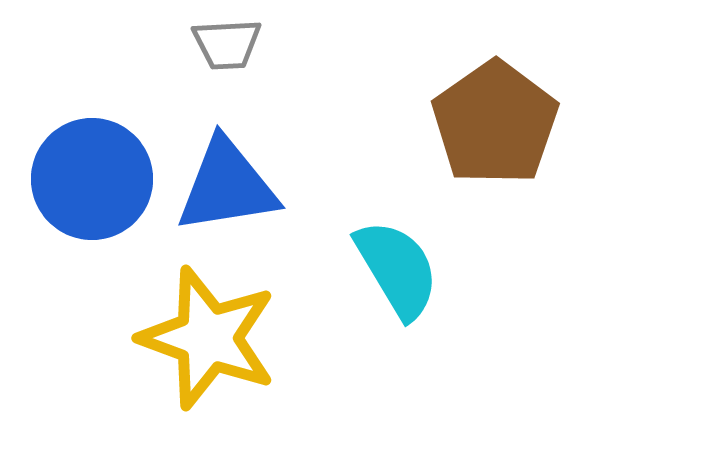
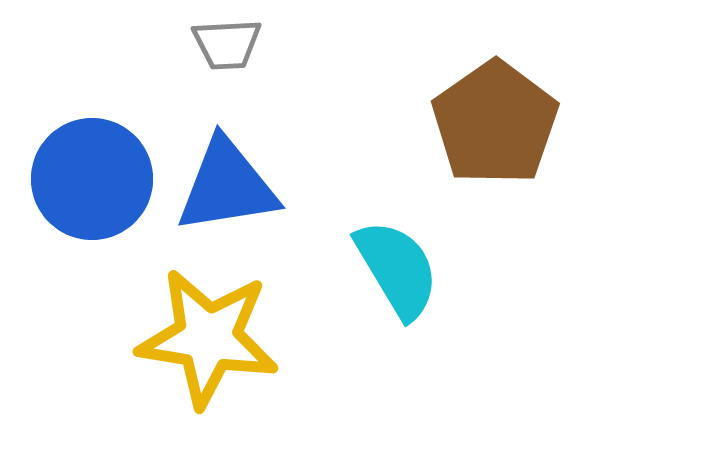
yellow star: rotated 11 degrees counterclockwise
